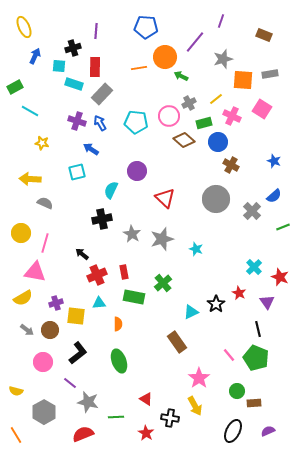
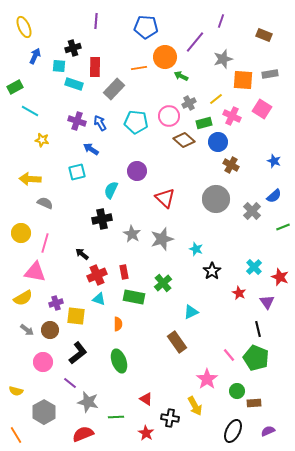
purple line at (96, 31): moved 10 px up
gray rectangle at (102, 94): moved 12 px right, 5 px up
yellow star at (42, 143): moved 3 px up
cyan triangle at (99, 303): moved 4 px up; rotated 24 degrees clockwise
black star at (216, 304): moved 4 px left, 33 px up
pink star at (199, 378): moved 8 px right, 1 px down
